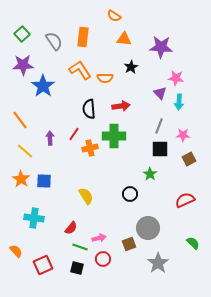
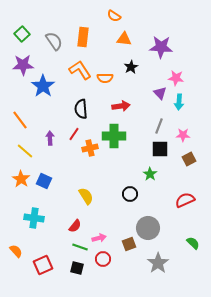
black semicircle at (89, 109): moved 8 px left
blue square at (44, 181): rotated 21 degrees clockwise
red semicircle at (71, 228): moved 4 px right, 2 px up
